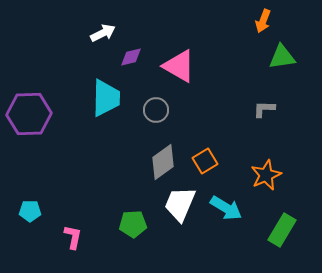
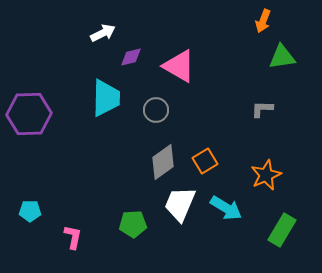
gray L-shape: moved 2 px left
